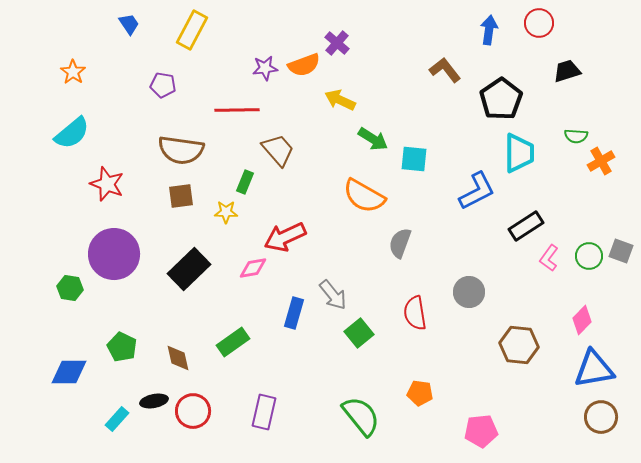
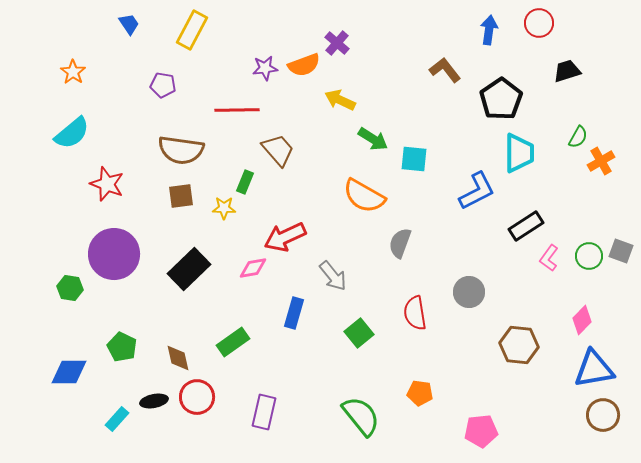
green semicircle at (576, 136): moved 2 px right, 1 px down; rotated 65 degrees counterclockwise
yellow star at (226, 212): moved 2 px left, 4 px up
gray arrow at (333, 295): moved 19 px up
red circle at (193, 411): moved 4 px right, 14 px up
brown circle at (601, 417): moved 2 px right, 2 px up
